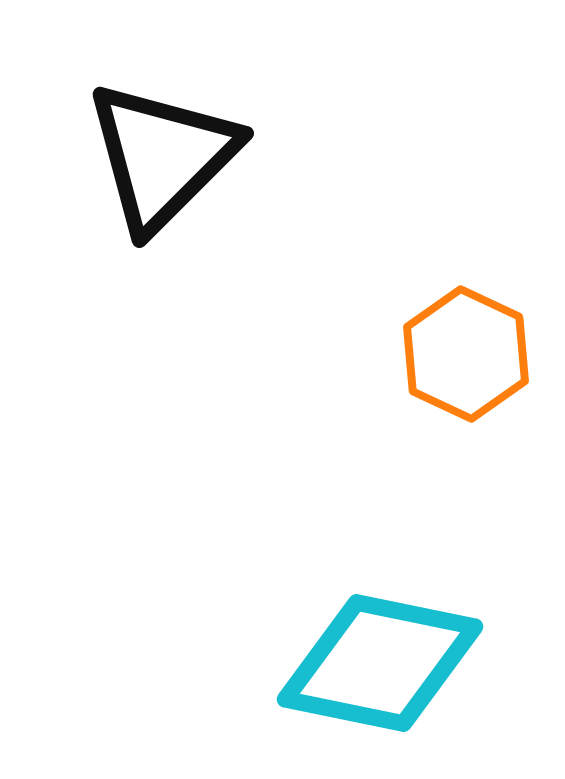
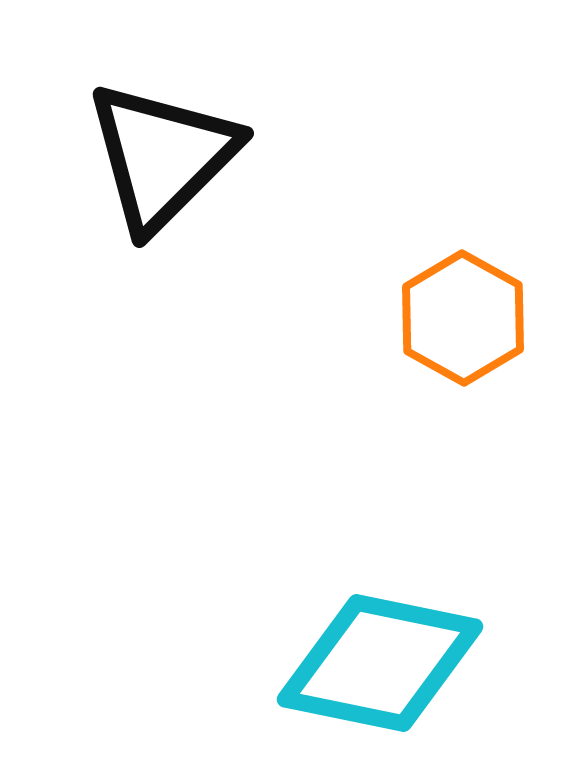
orange hexagon: moved 3 px left, 36 px up; rotated 4 degrees clockwise
